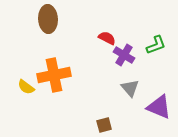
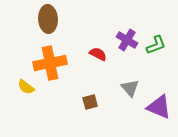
red semicircle: moved 9 px left, 16 px down
purple cross: moved 3 px right, 15 px up
orange cross: moved 4 px left, 12 px up
brown square: moved 14 px left, 23 px up
